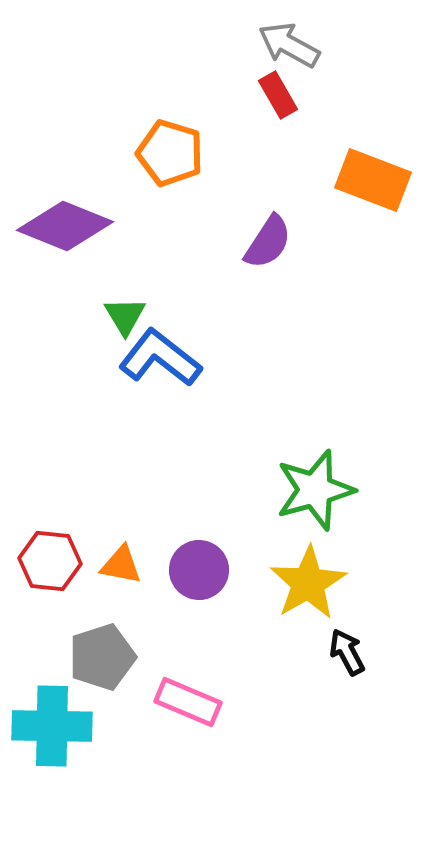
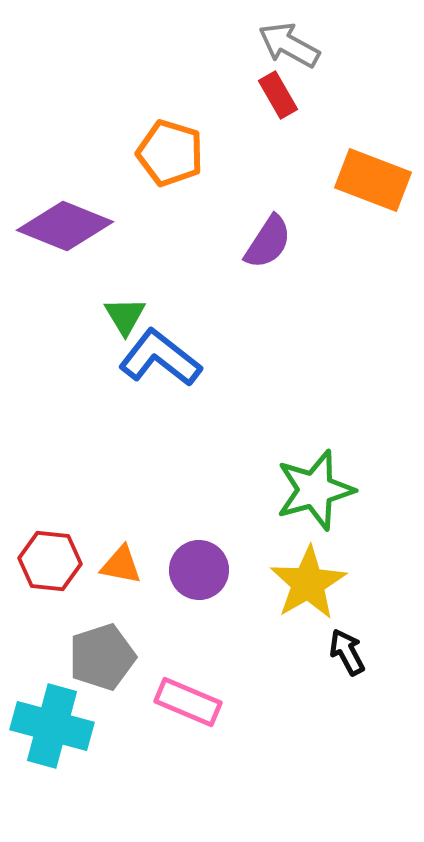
cyan cross: rotated 14 degrees clockwise
